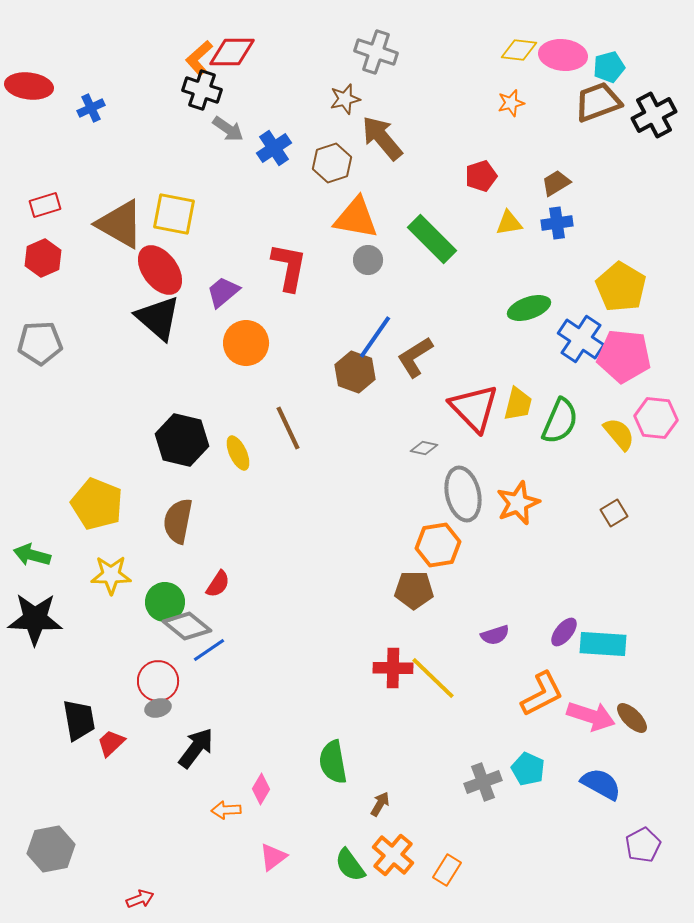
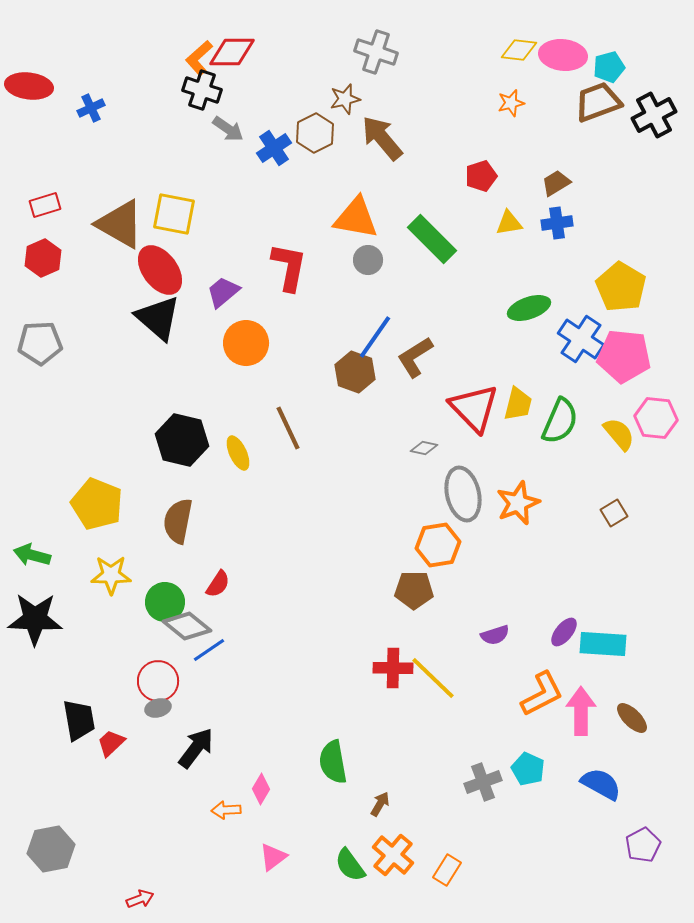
brown hexagon at (332, 163): moved 17 px left, 30 px up; rotated 9 degrees counterclockwise
pink arrow at (591, 716): moved 10 px left, 5 px up; rotated 108 degrees counterclockwise
